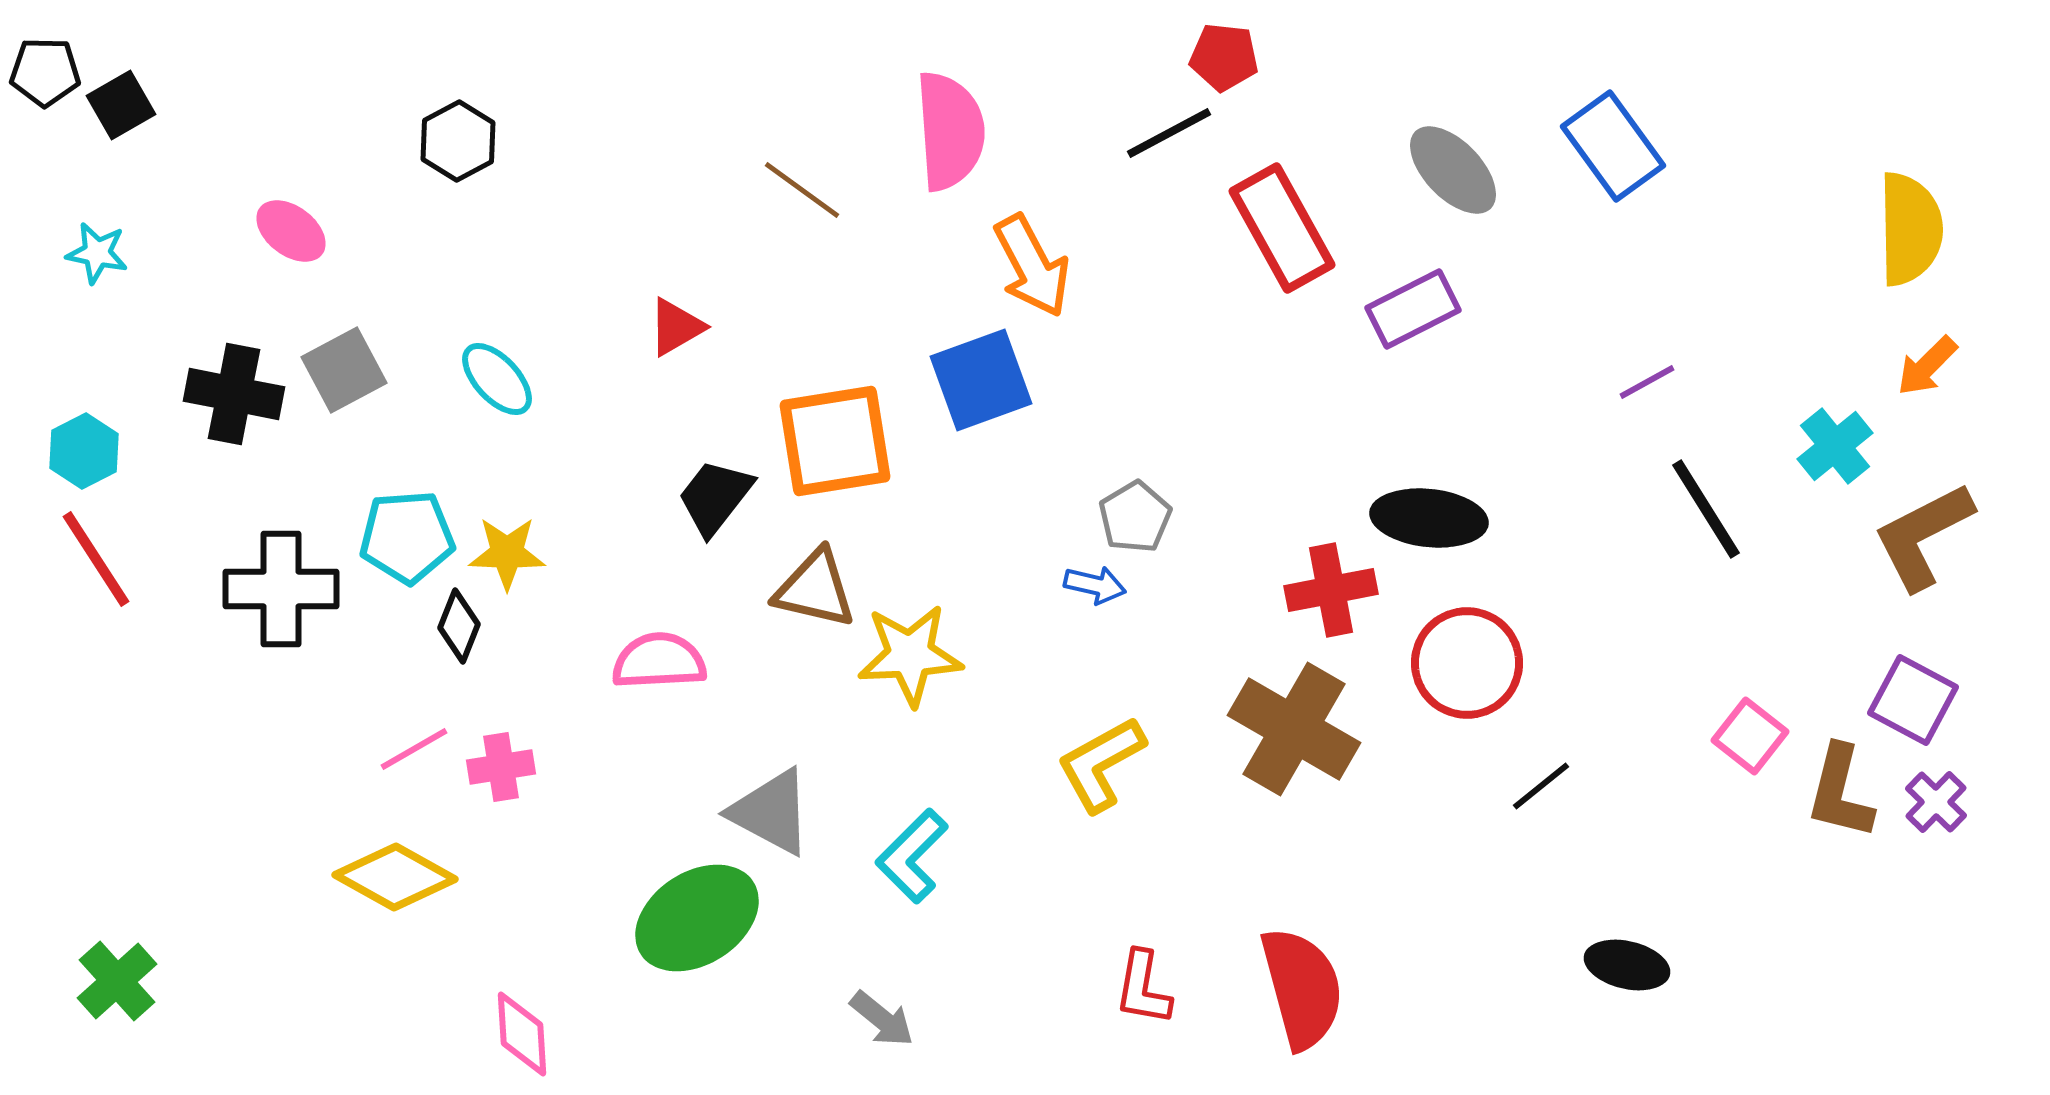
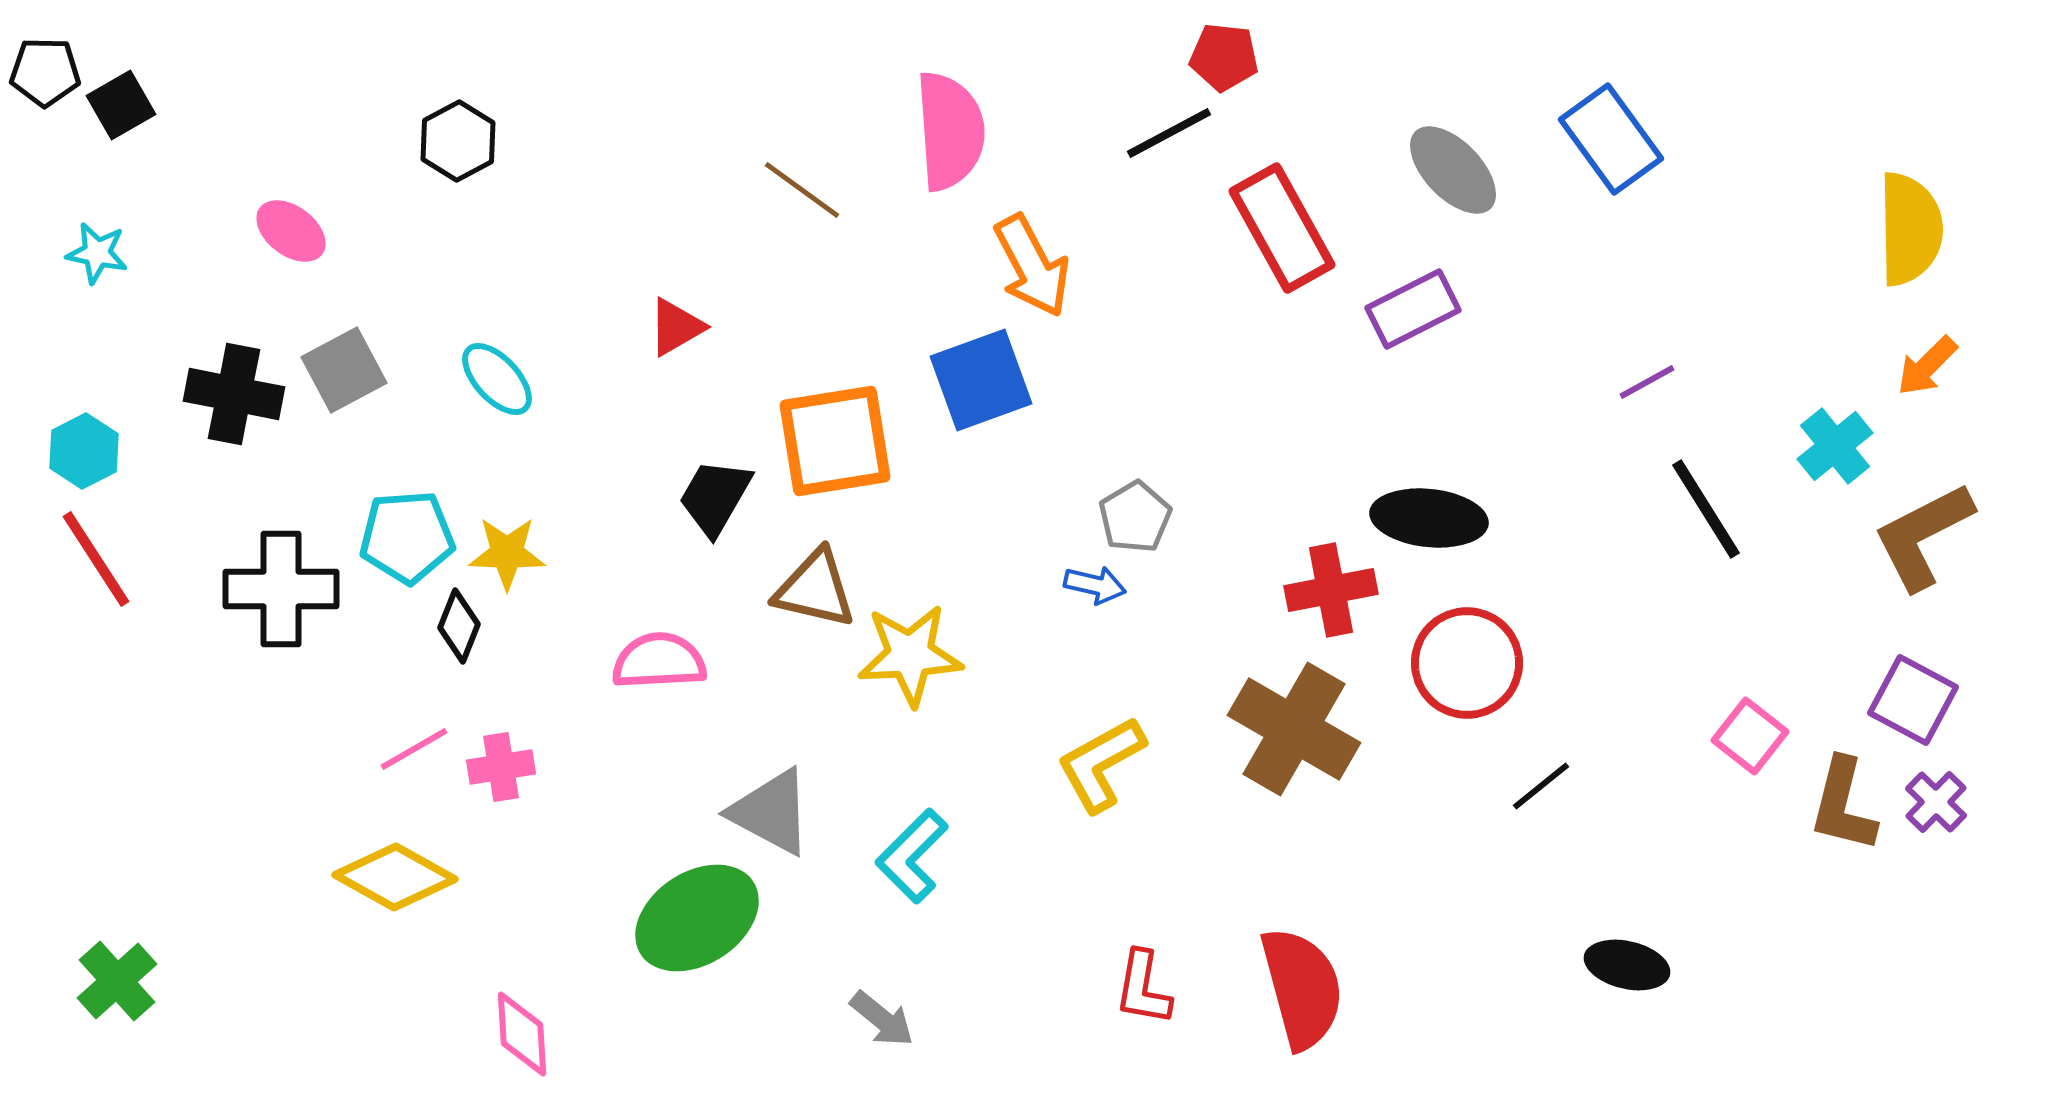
blue rectangle at (1613, 146): moved 2 px left, 7 px up
black trapezoid at (715, 497): rotated 8 degrees counterclockwise
brown L-shape at (1840, 792): moved 3 px right, 13 px down
